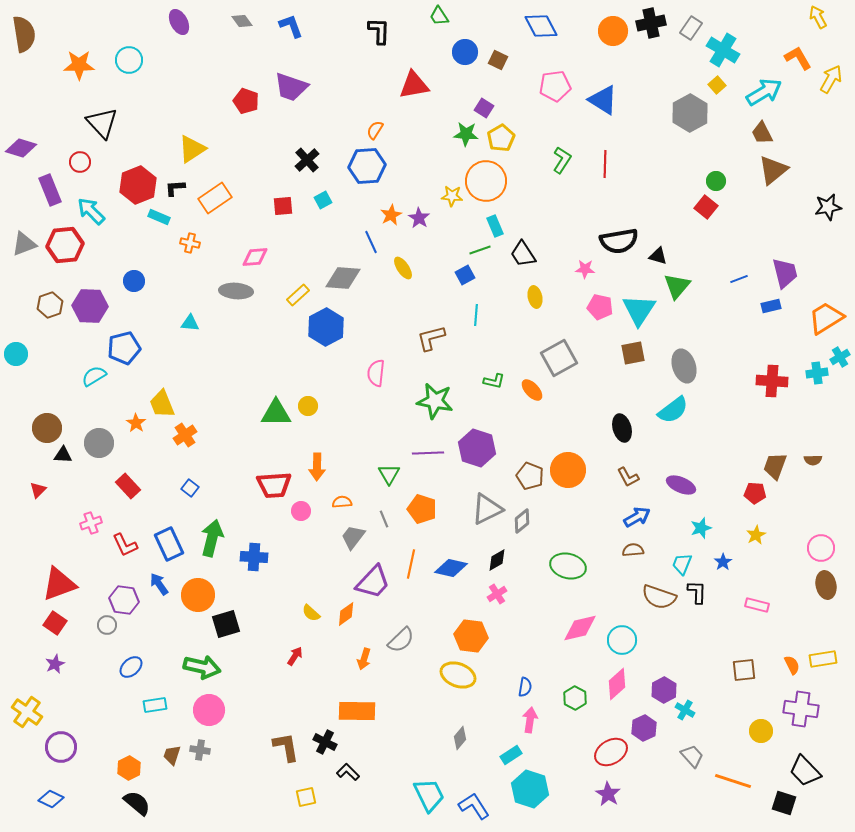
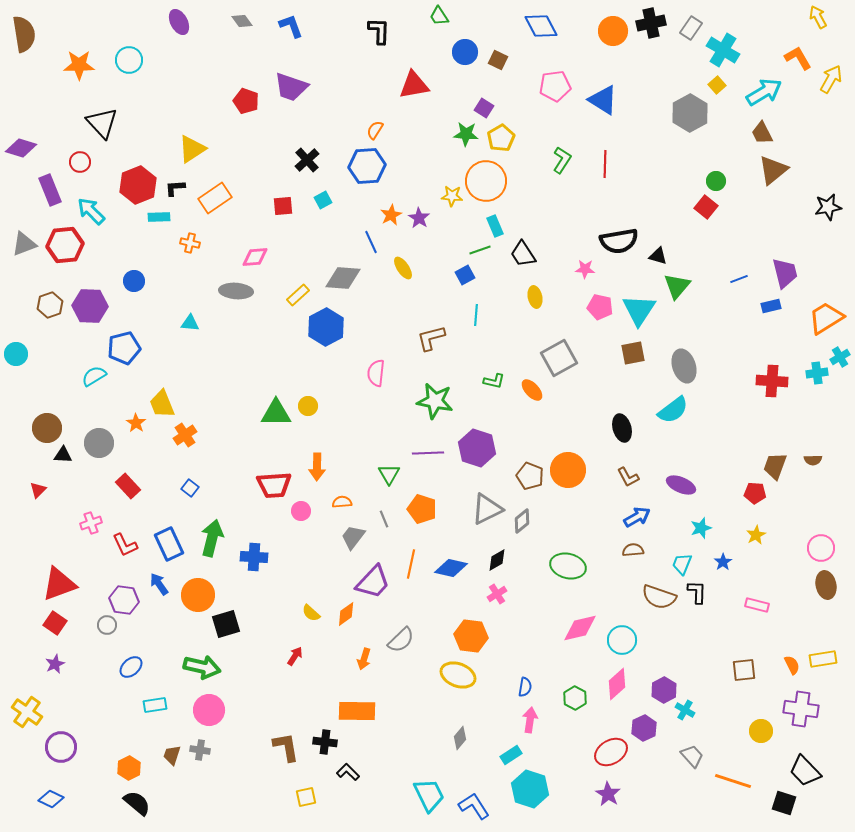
cyan rectangle at (159, 217): rotated 25 degrees counterclockwise
black cross at (325, 742): rotated 20 degrees counterclockwise
